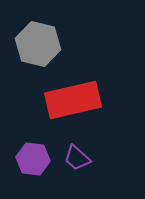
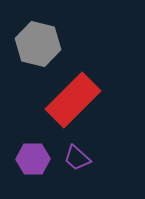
red rectangle: rotated 32 degrees counterclockwise
purple hexagon: rotated 8 degrees counterclockwise
